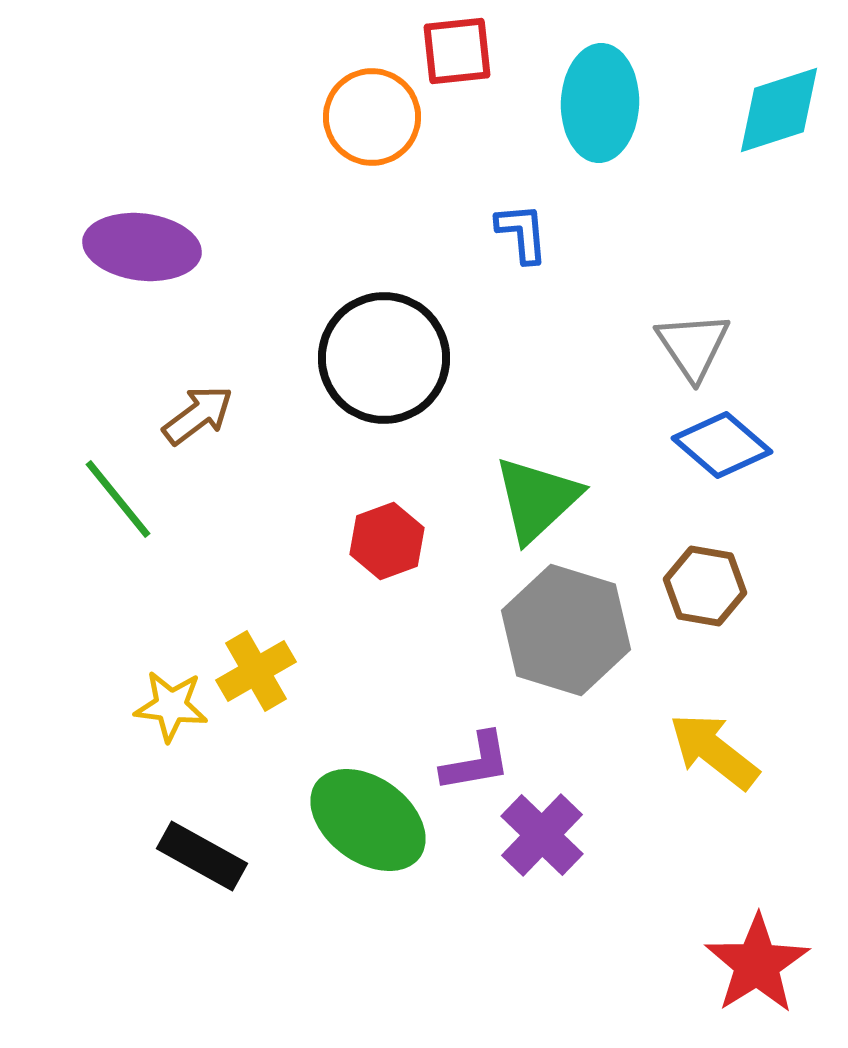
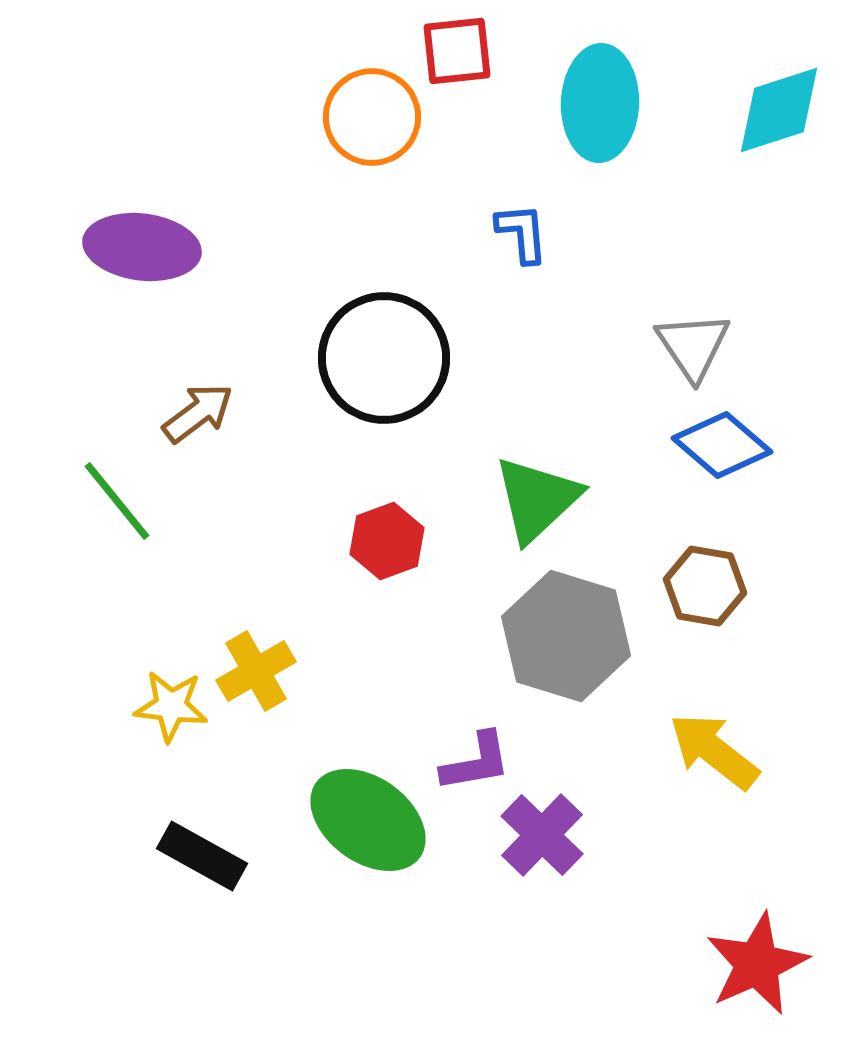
brown arrow: moved 2 px up
green line: moved 1 px left, 2 px down
gray hexagon: moved 6 px down
red star: rotated 8 degrees clockwise
